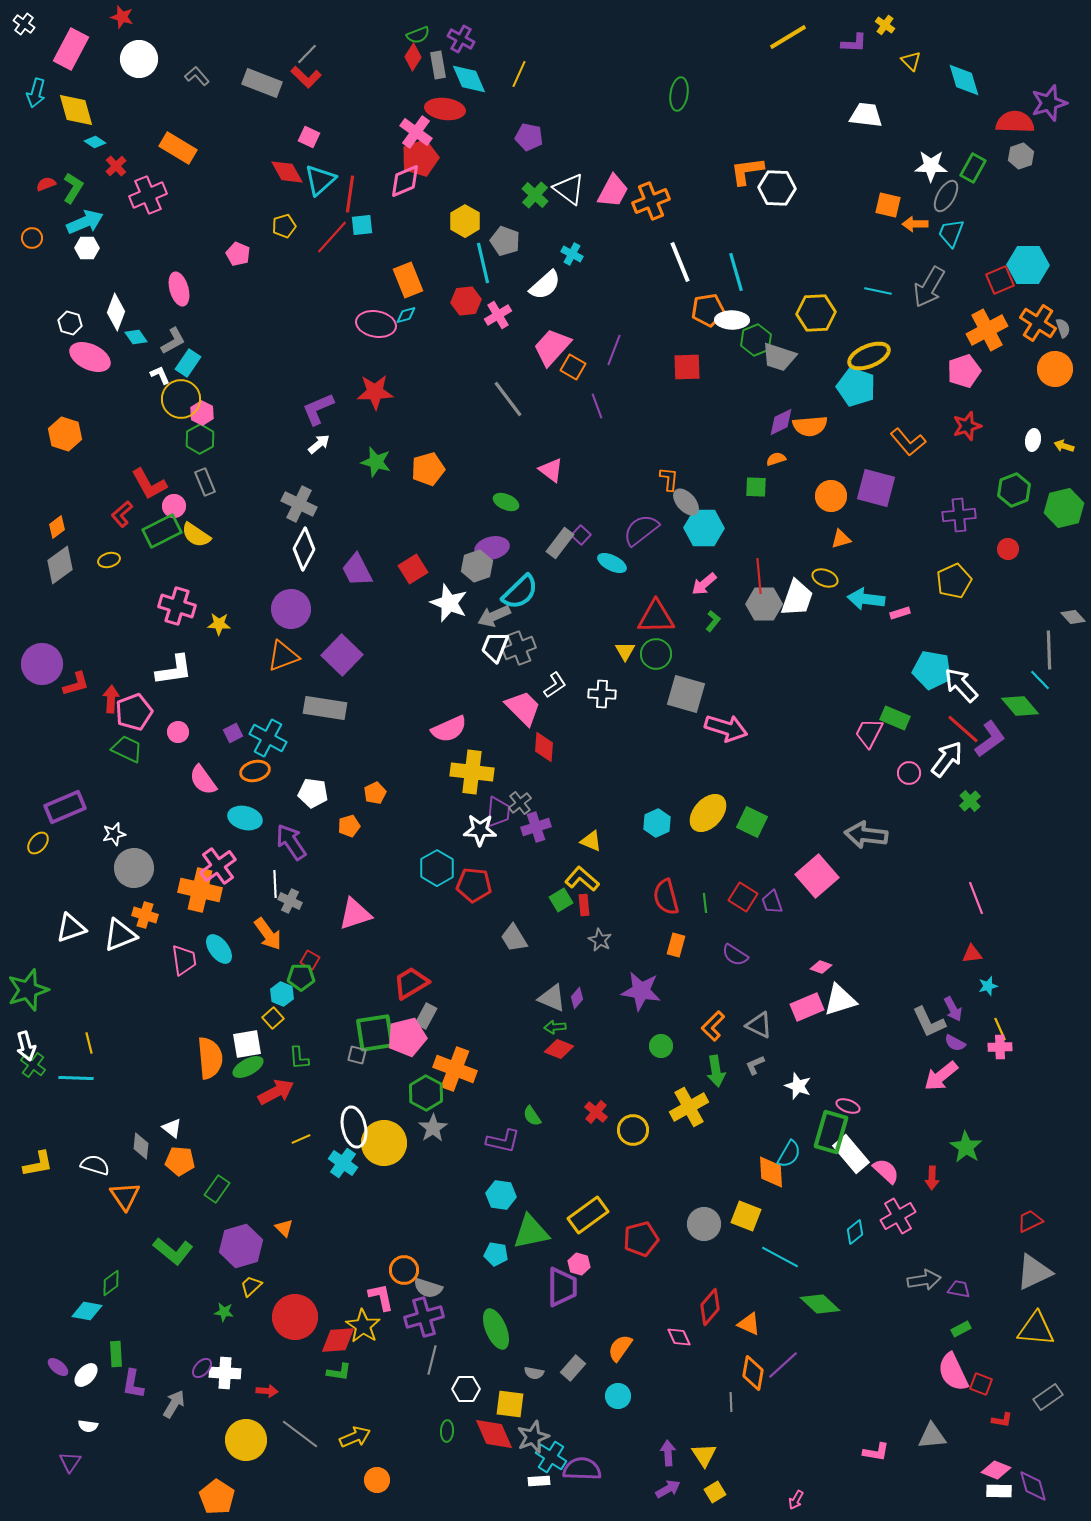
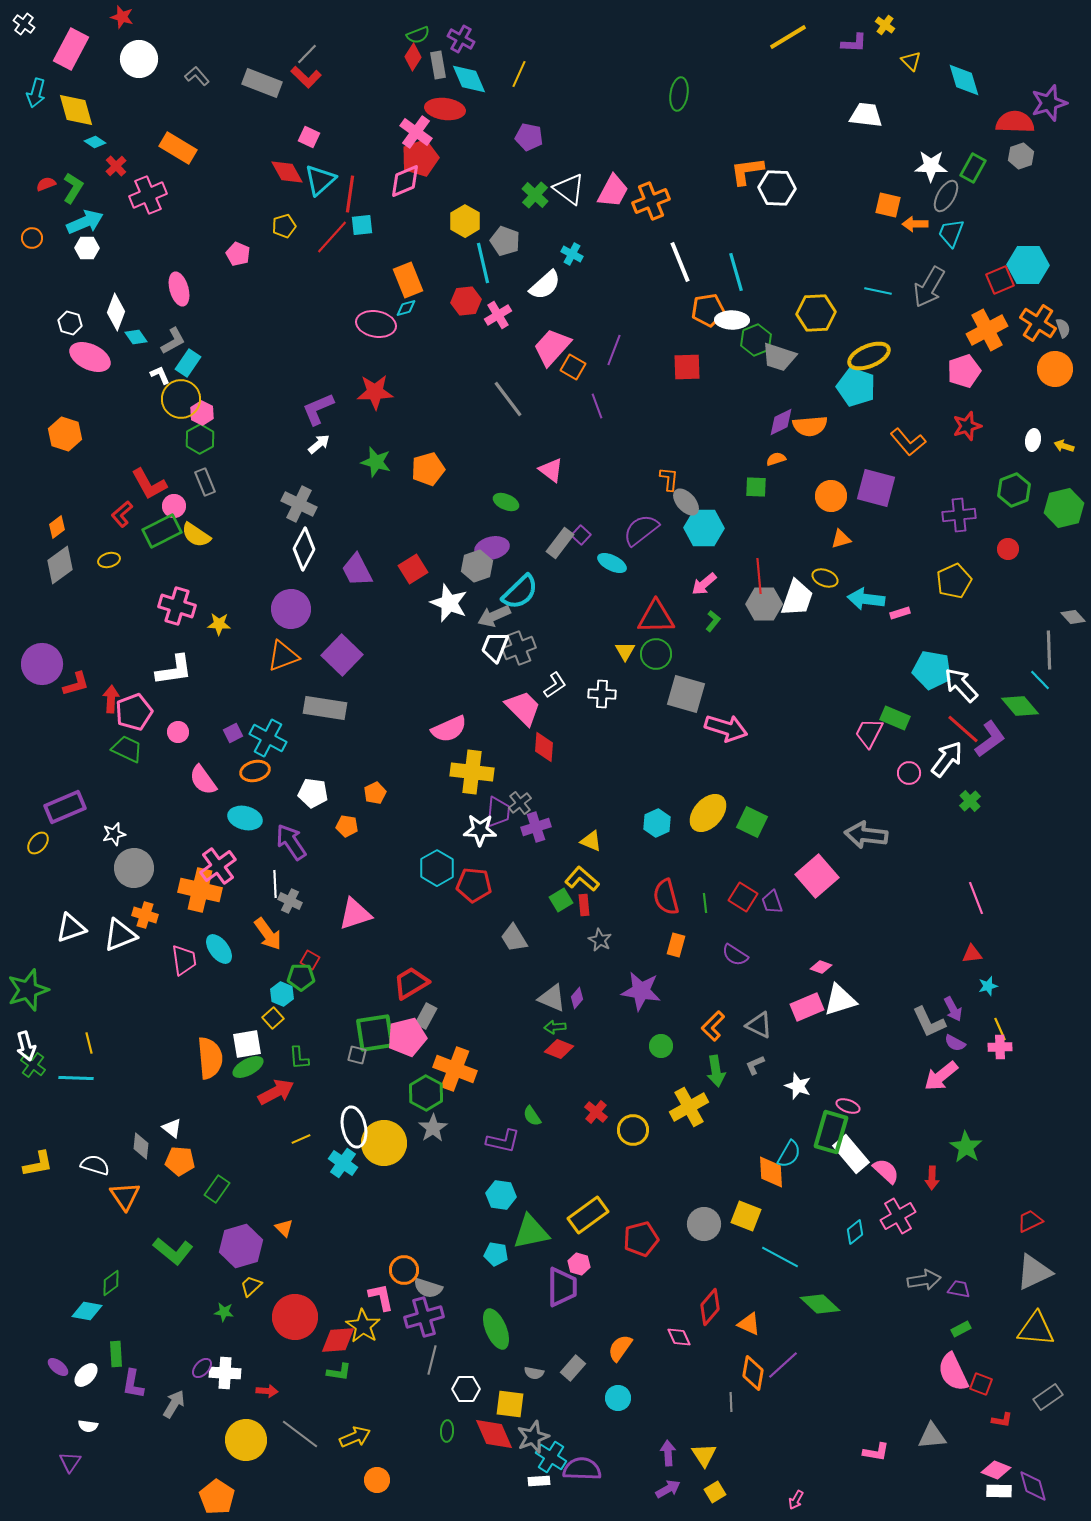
cyan diamond at (406, 315): moved 7 px up
orange pentagon at (349, 826): moved 2 px left; rotated 25 degrees clockwise
cyan circle at (618, 1396): moved 2 px down
